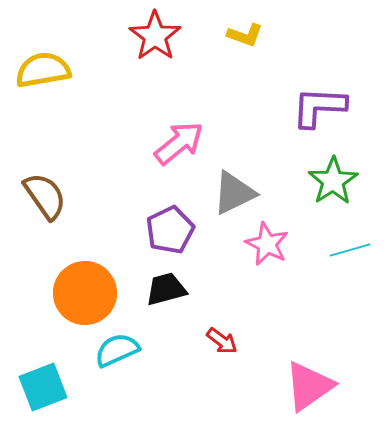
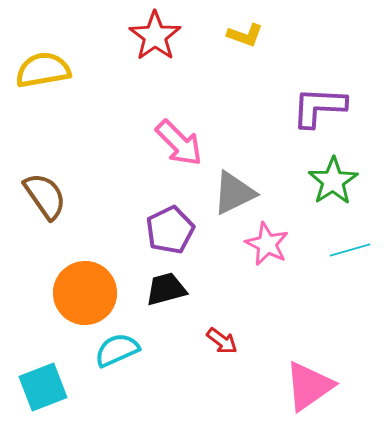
pink arrow: rotated 84 degrees clockwise
